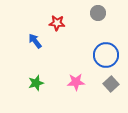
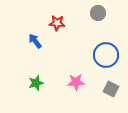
gray square: moved 5 px down; rotated 21 degrees counterclockwise
